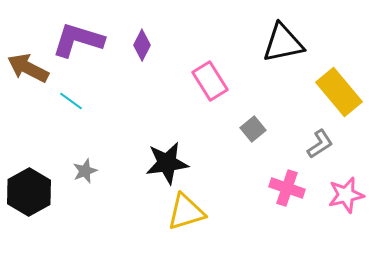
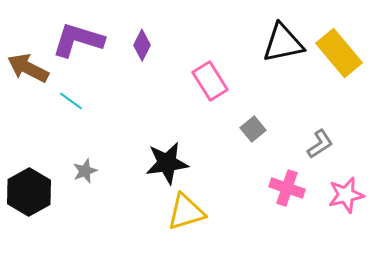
yellow rectangle: moved 39 px up
